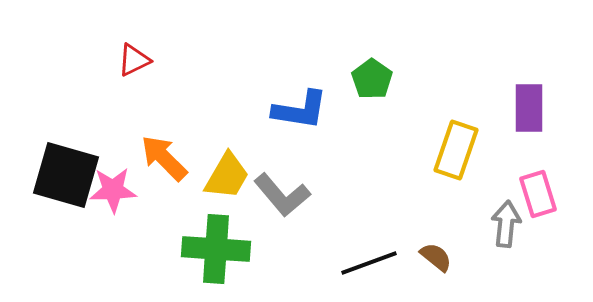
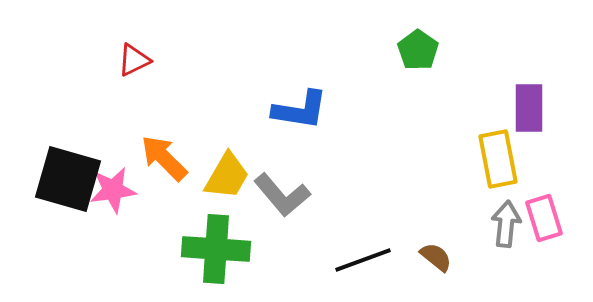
green pentagon: moved 46 px right, 29 px up
yellow rectangle: moved 42 px right, 9 px down; rotated 30 degrees counterclockwise
black square: moved 2 px right, 4 px down
pink star: rotated 6 degrees counterclockwise
pink rectangle: moved 6 px right, 24 px down
black line: moved 6 px left, 3 px up
